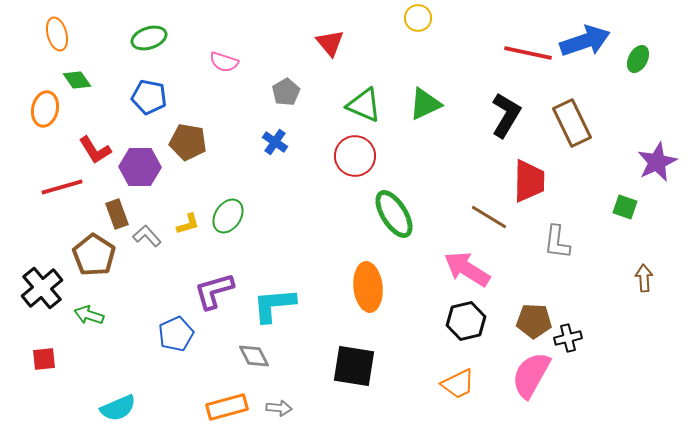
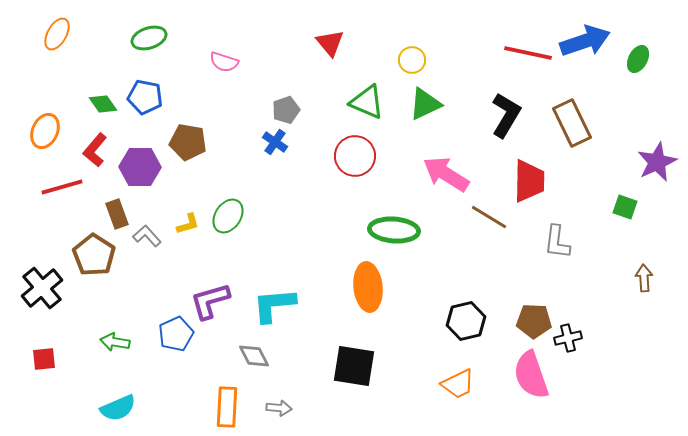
yellow circle at (418, 18): moved 6 px left, 42 px down
orange ellipse at (57, 34): rotated 44 degrees clockwise
green diamond at (77, 80): moved 26 px right, 24 px down
gray pentagon at (286, 92): moved 18 px down; rotated 12 degrees clockwise
blue pentagon at (149, 97): moved 4 px left
green triangle at (364, 105): moved 3 px right, 3 px up
orange ellipse at (45, 109): moved 22 px down; rotated 12 degrees clockwise
red L-shape at (95, 150): rotated 72 degrees clockwise
green ellipse at (394, 214): moved 16 px down; rotated 54 degrees counterclockwise
pink arrow at (467, 269): moved 21 px left, 95 px up
purple L-shape at (214, 291): moved 4 px left, 10 px down
green arrow at (89, 315): moved 26 px right, 27 px down; rotated 8 degrees counterclockwise
pink semicircle at (531, 375): rotated 48 degrees counterclockwise
orange rectangle at (227, 407): rotated 72 degrees counterclockwise
